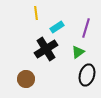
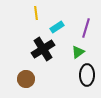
black cross: moved 3 px left
black ellipse: rotated 15 degrees counterclockwise
